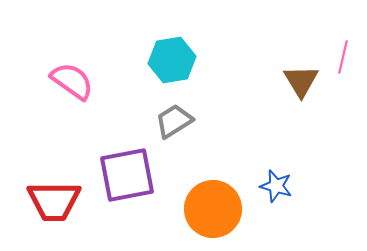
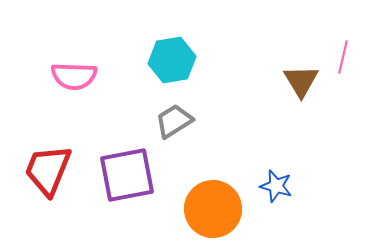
pink semicircle: moved 2 px right, 5 px up; rotated 147 degrees clockwise
red trapezoid: moved 6 px left, 31 px up; rotated 112 degrees clockwise
